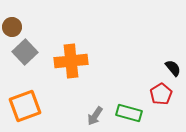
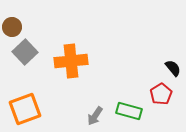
orange square: moved 3 px down
green rectangle: moved 2 px up
